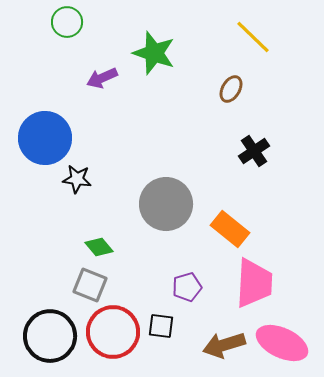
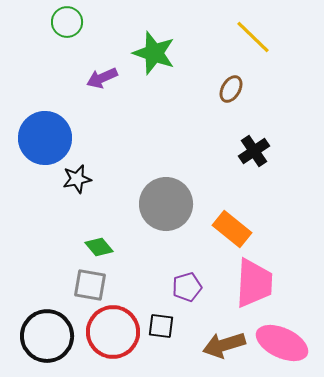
black star: rotated 20 degrees counterclockwise
orange rectangle: moved 2 px right
gray square: rotated 12 degrees counterclockwise
black circle: moved 3 px left
